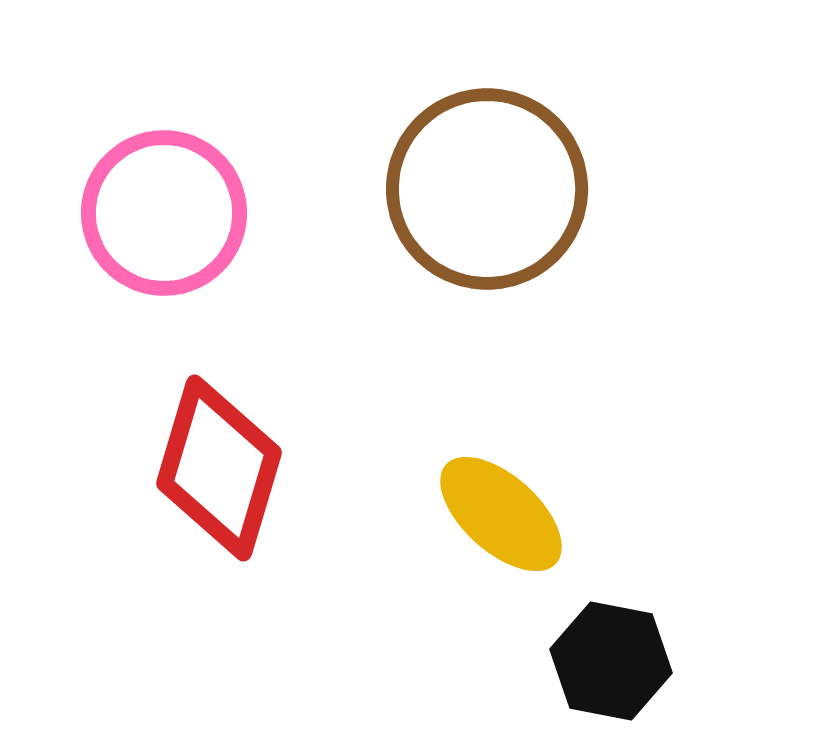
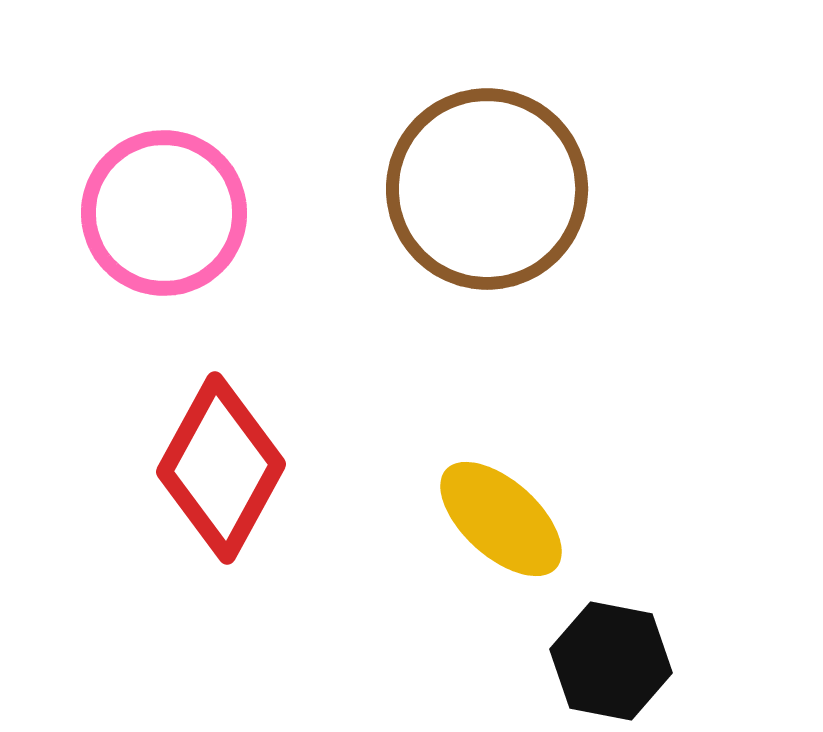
red diamond: moved 2 px right; rotated 12 degrees clockwise
yellow ellipse: moved 5 px down
